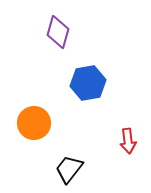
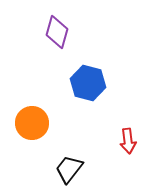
purple diamond: moved 1 px left
blue hexagon: rotated 24 degrees clockwise
orange circle: moved 2 px left
